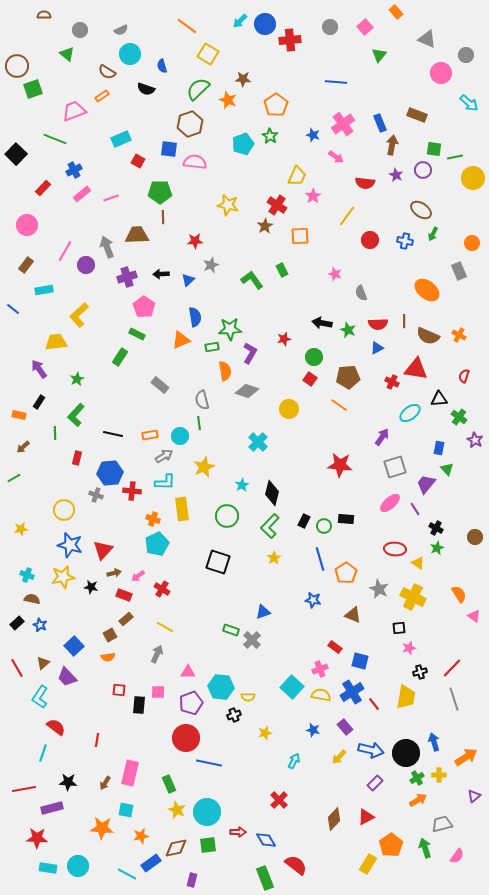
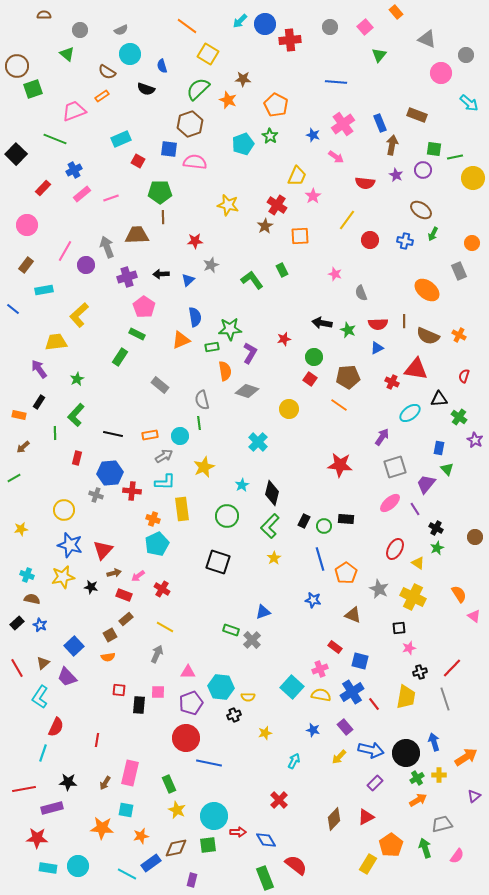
orange pentagon at (276, 105): rotated 10 degrees counterclockwise
yellow line at (347, 216): moved 4 px down
red ellipse at (395, 549): rotated 65 degrees counterclockwise
gray line at (454, 699): moved 9 px left
red semicircle at (56, 727): rotated 78 degrees clockwise
cyan circle at (207, 812): moved 7 px right, 4 px down
